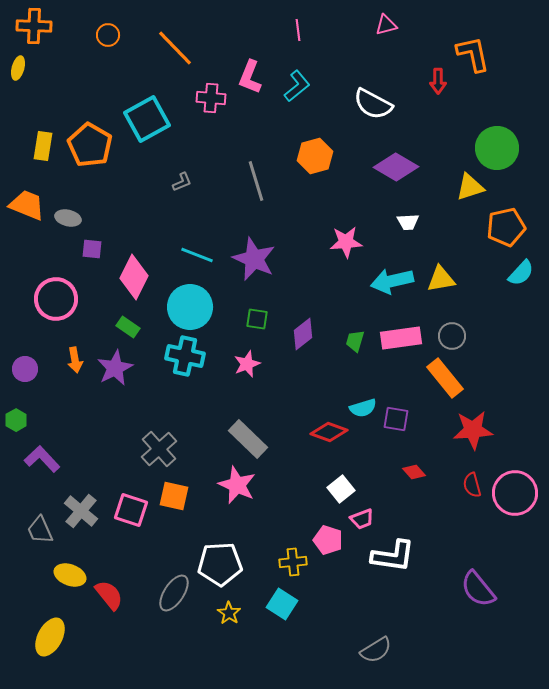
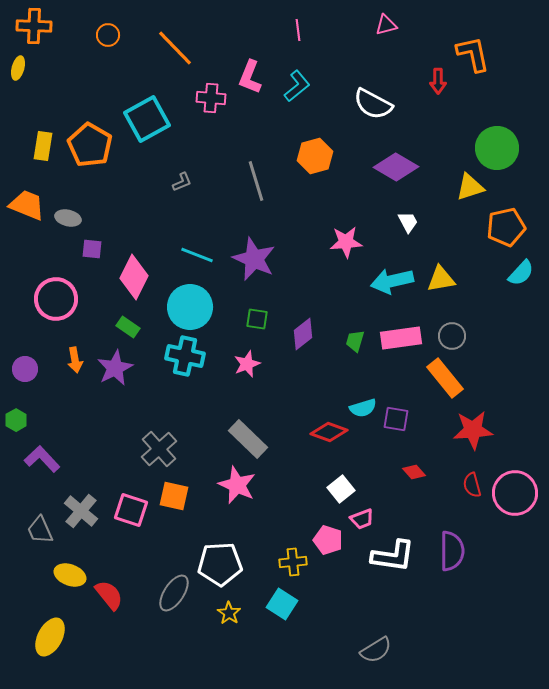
white trapezoid at (408, 222): rotated 115 degrees counterclockwise
purple semicircle at (478, 589): moved 26 px left, 38 px up; rotated 141 degrees counterclockwise
